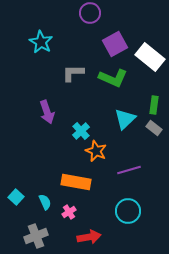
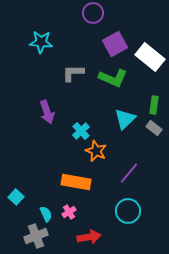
purple circle: moved 3 px right
cyan star: rotated 25 degrees counterclockwise
purple line: moved 3 px down; rotated 35 degrees counterclockwise
cyan semicircle: moved 1 px right, 12 px down
